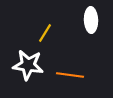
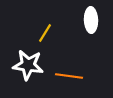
orange line: moved 1 px left, 1 px down
